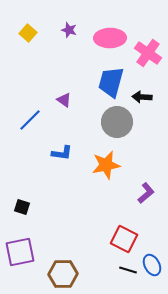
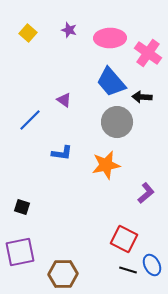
blue trapezoid: rotated 56 degrees counterclockwise
